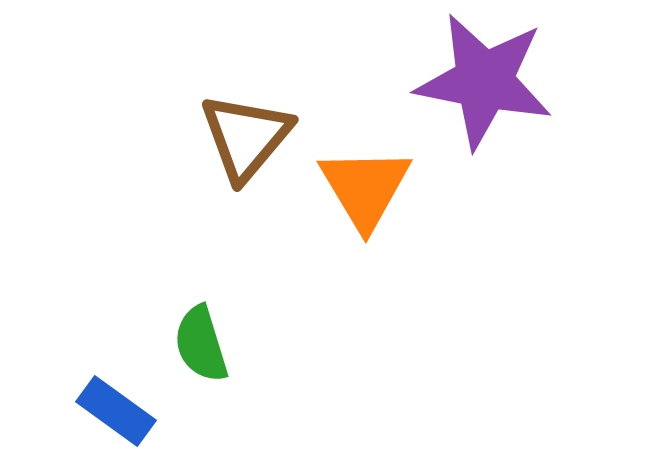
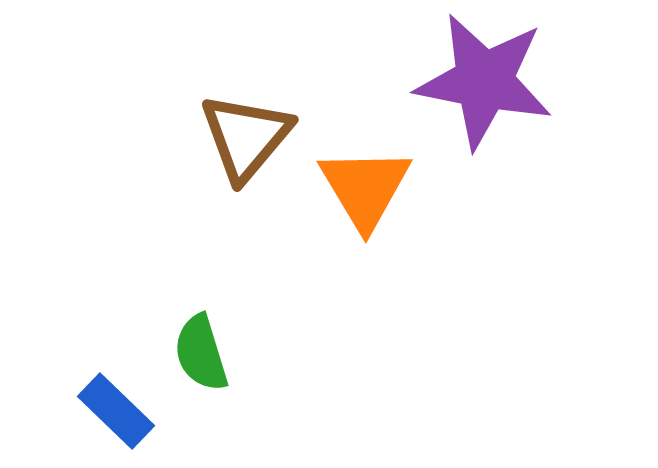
green semicircle: moved 9 px down
blue rectangle: rotated 8 degrees clockwise
